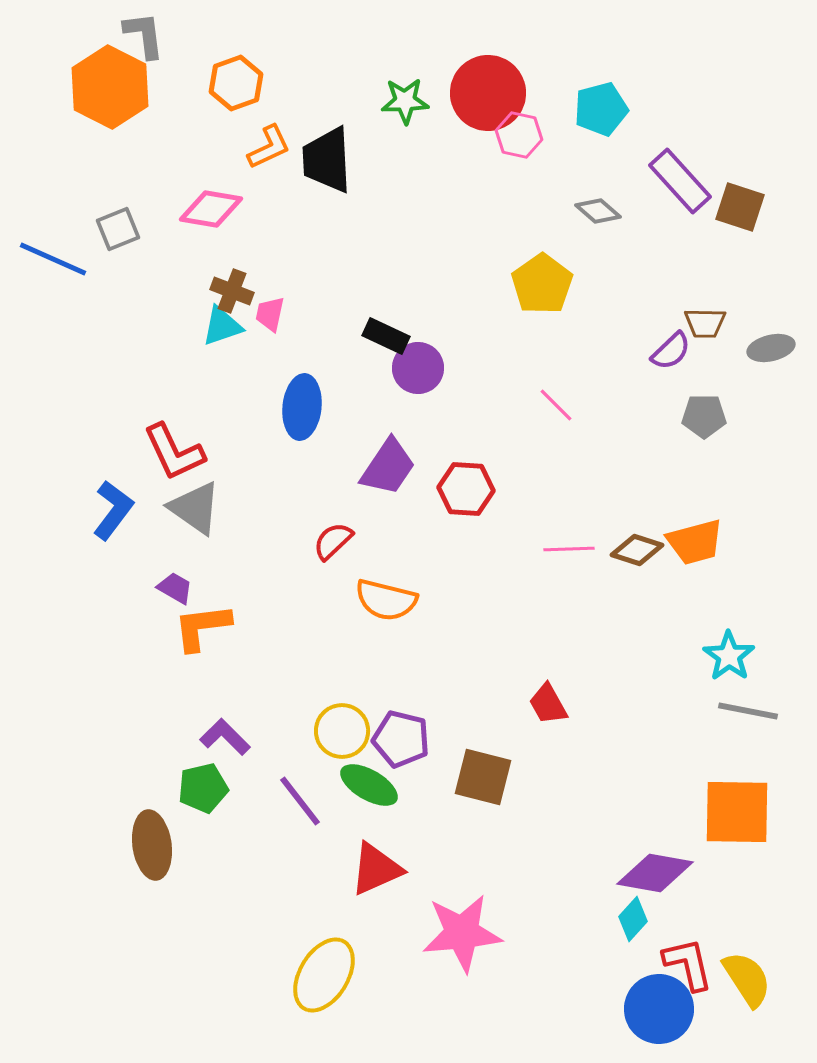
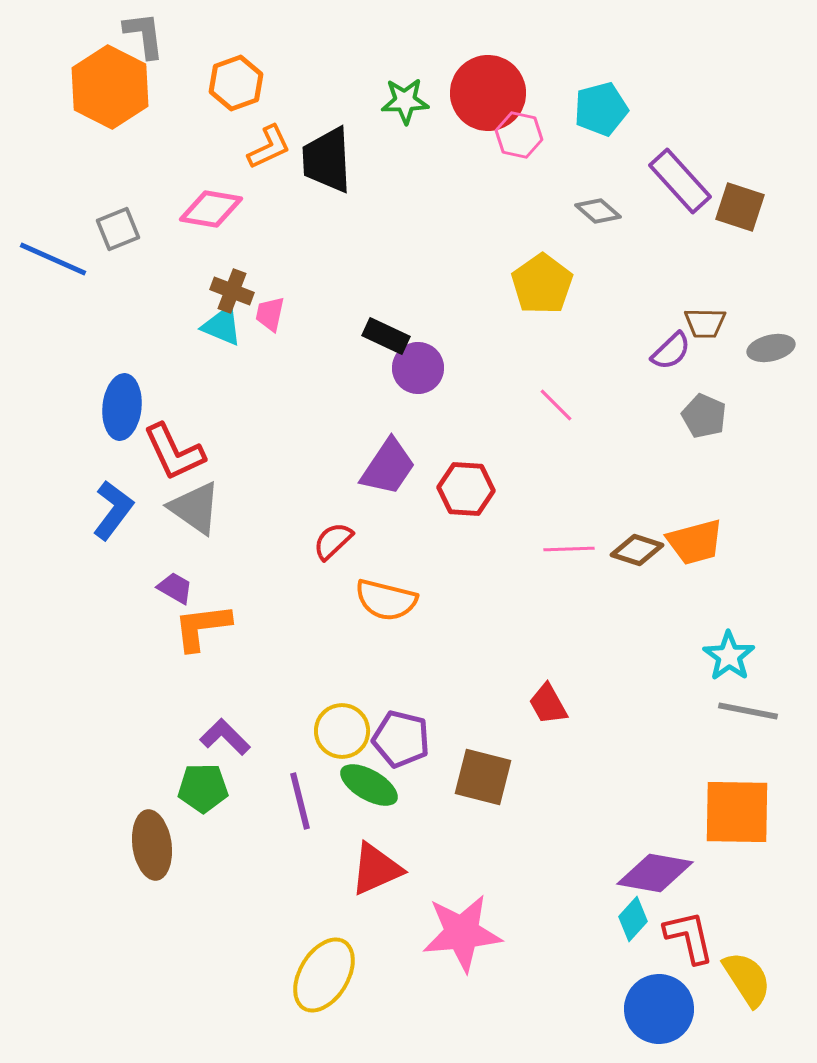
cyan triangle at (222, 326): rotated 42 degrees clockwise
blue ellipse at (302, 407): moved 180 px left
gray pentagon at (704, 416): rotated 24 degrees clockwise
green pentagon at (203, 788): rotated 12 degrees clockwise
purple line at (300, 801): rotated 24 degrees clockwise
red L-shape at (688, 964): moved 1 px right, 27 px up
